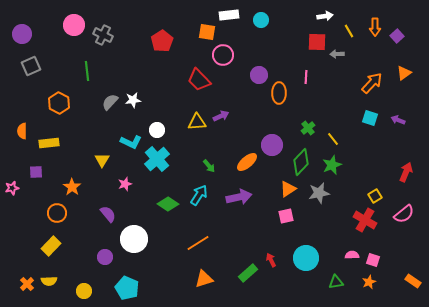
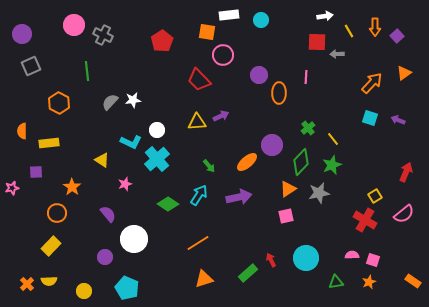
yellow triangle at (102, 160): rotated 28 degrees counterclockwise
